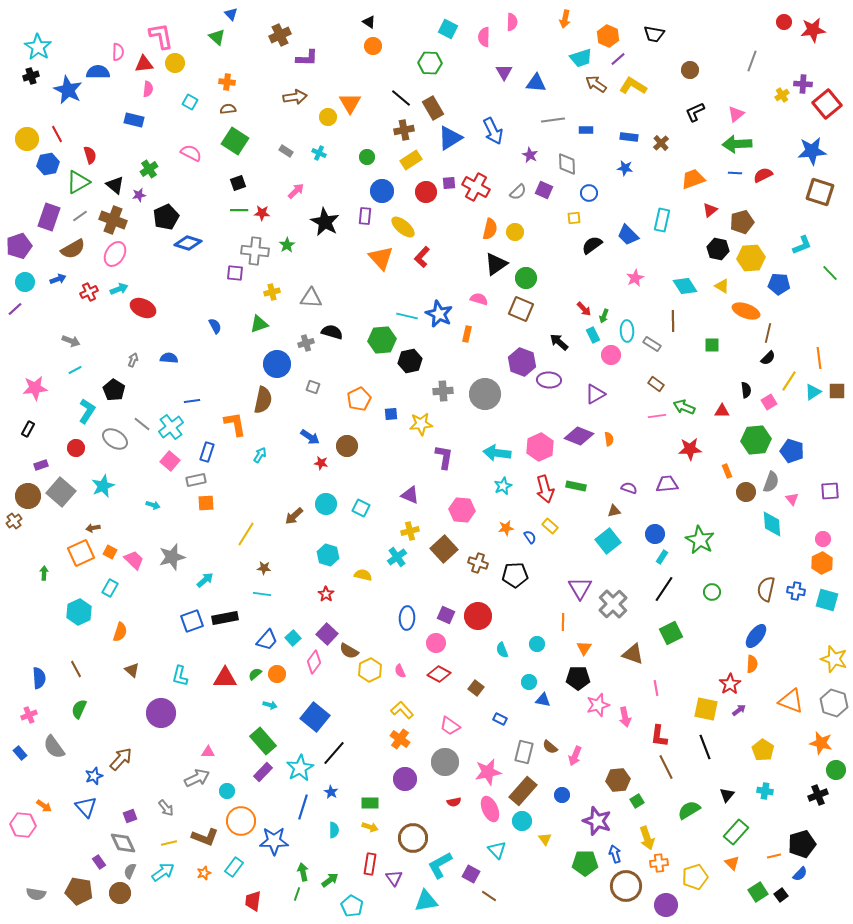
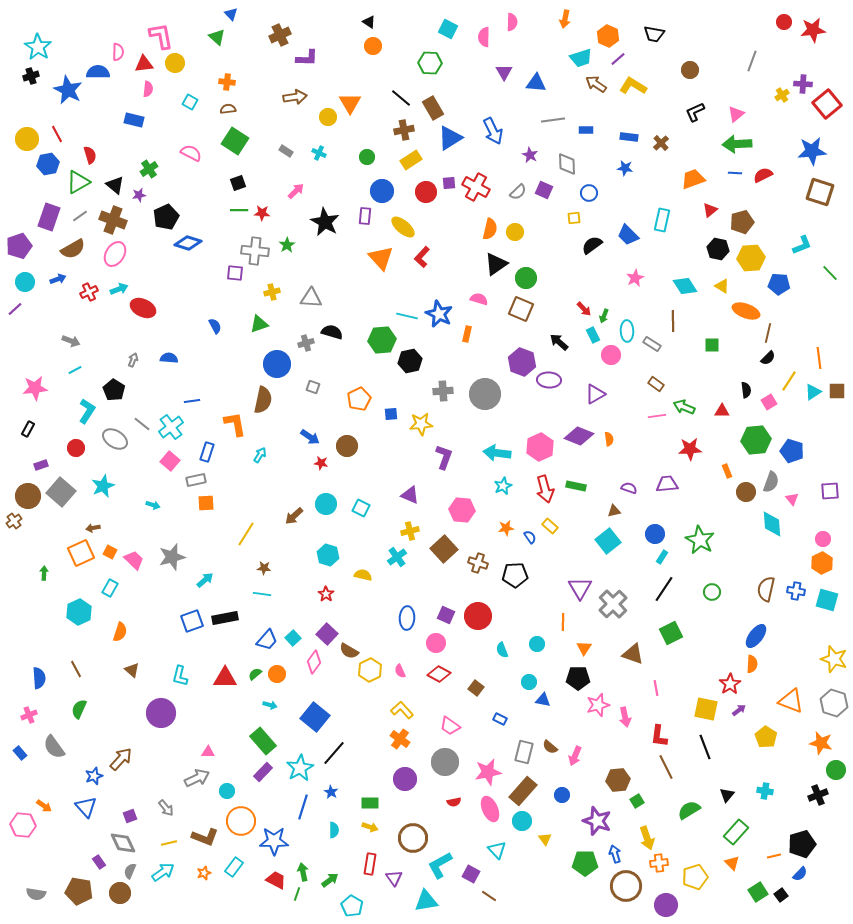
purple L-shape at (444, 457): rotated 10 degrees clockwise
yellow pentagon at (763, 750): moved 3 px right, 13 px up
red trapezoid at (253, 901): moved 23 px right, 21 px up; rotated 110 degrees clockwise
